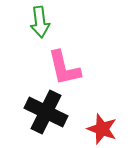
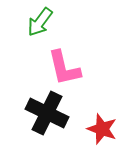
green arrow: rotated 44 degrees clockwise
black cross: moved 1 px right, 1 px down
